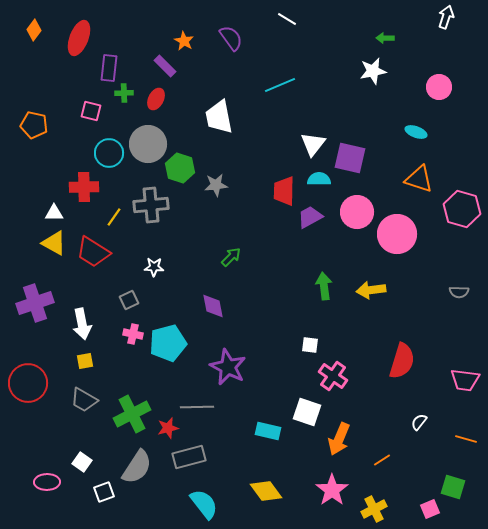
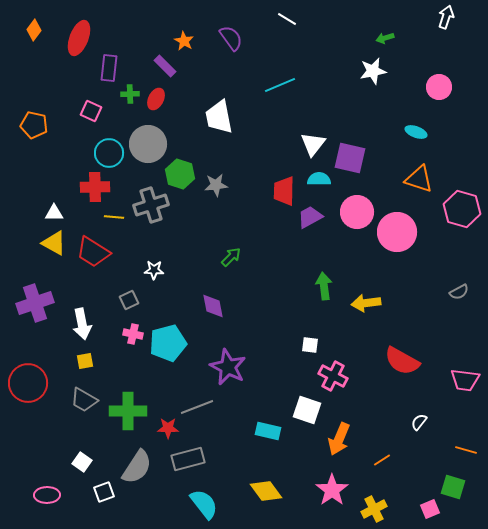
green arrow at (385, 38): rotated 18 degrees counterclockwise
green cross at (124, 93): moved 6 px right, 1 px down
pink square at (91, 111): rotated 10 degrees clockwise
green hexagon at (180, 168): moved 6 px down
red cross at (84, 187): moved 11 px right
gray cross at (151, 205): rotated 12 degrees counterclockwise
yellow line at (114, 217): rotated 60 degrees clockwise
pink circle at (397, 234): moved 2 px up
white star at (154, 267): moved 3 px down
yellow arrow at (371, 290): moved 5 px left, 13 px down
gray semicircle at (459, 292): rotated 30 degrees counterclockwise
red semicircle at (402, 361): rotated 102 degrees clockwise
pink cross at (333, 376): rotated 8 degrees counterclockwise
gray line at (197, 407): rotated 20 degrees counterclockwise
white square at (307, 412): moved 2 px up
green cross at (132, 414): moved 4 px left, 3 px up; rotated 27 degrees clockwise
red star at (168, 428): rotated 15 degrees clockwise
orange line at (466, 439): moved 11 px down
gray rectangle at (189, 457): moved 1 px left, 2 px down
pink ellipse at (47, 482): moved 13 px down
